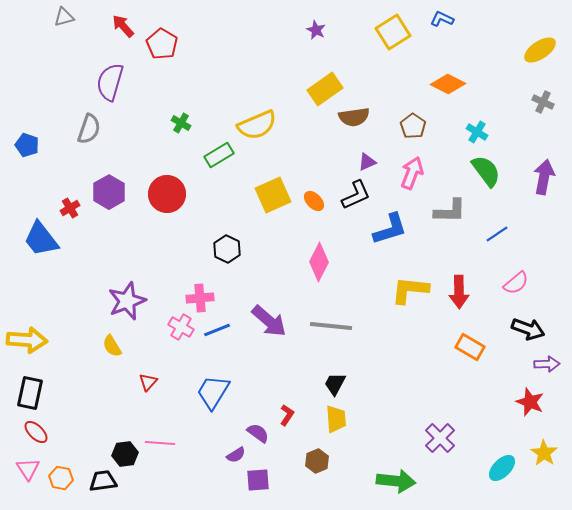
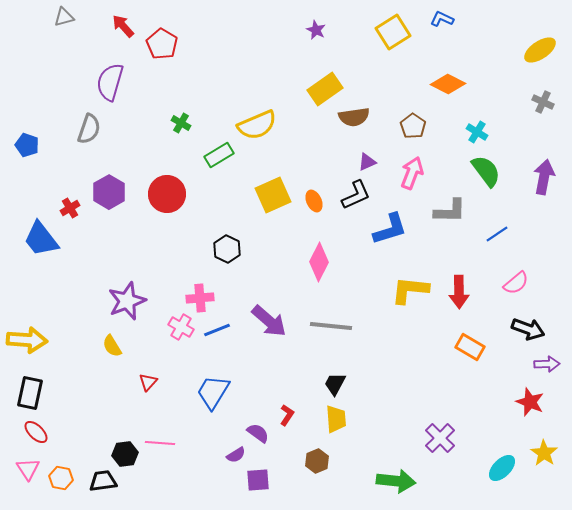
orange ellipse at (314, 201): rotated 20 degrees clockwise
